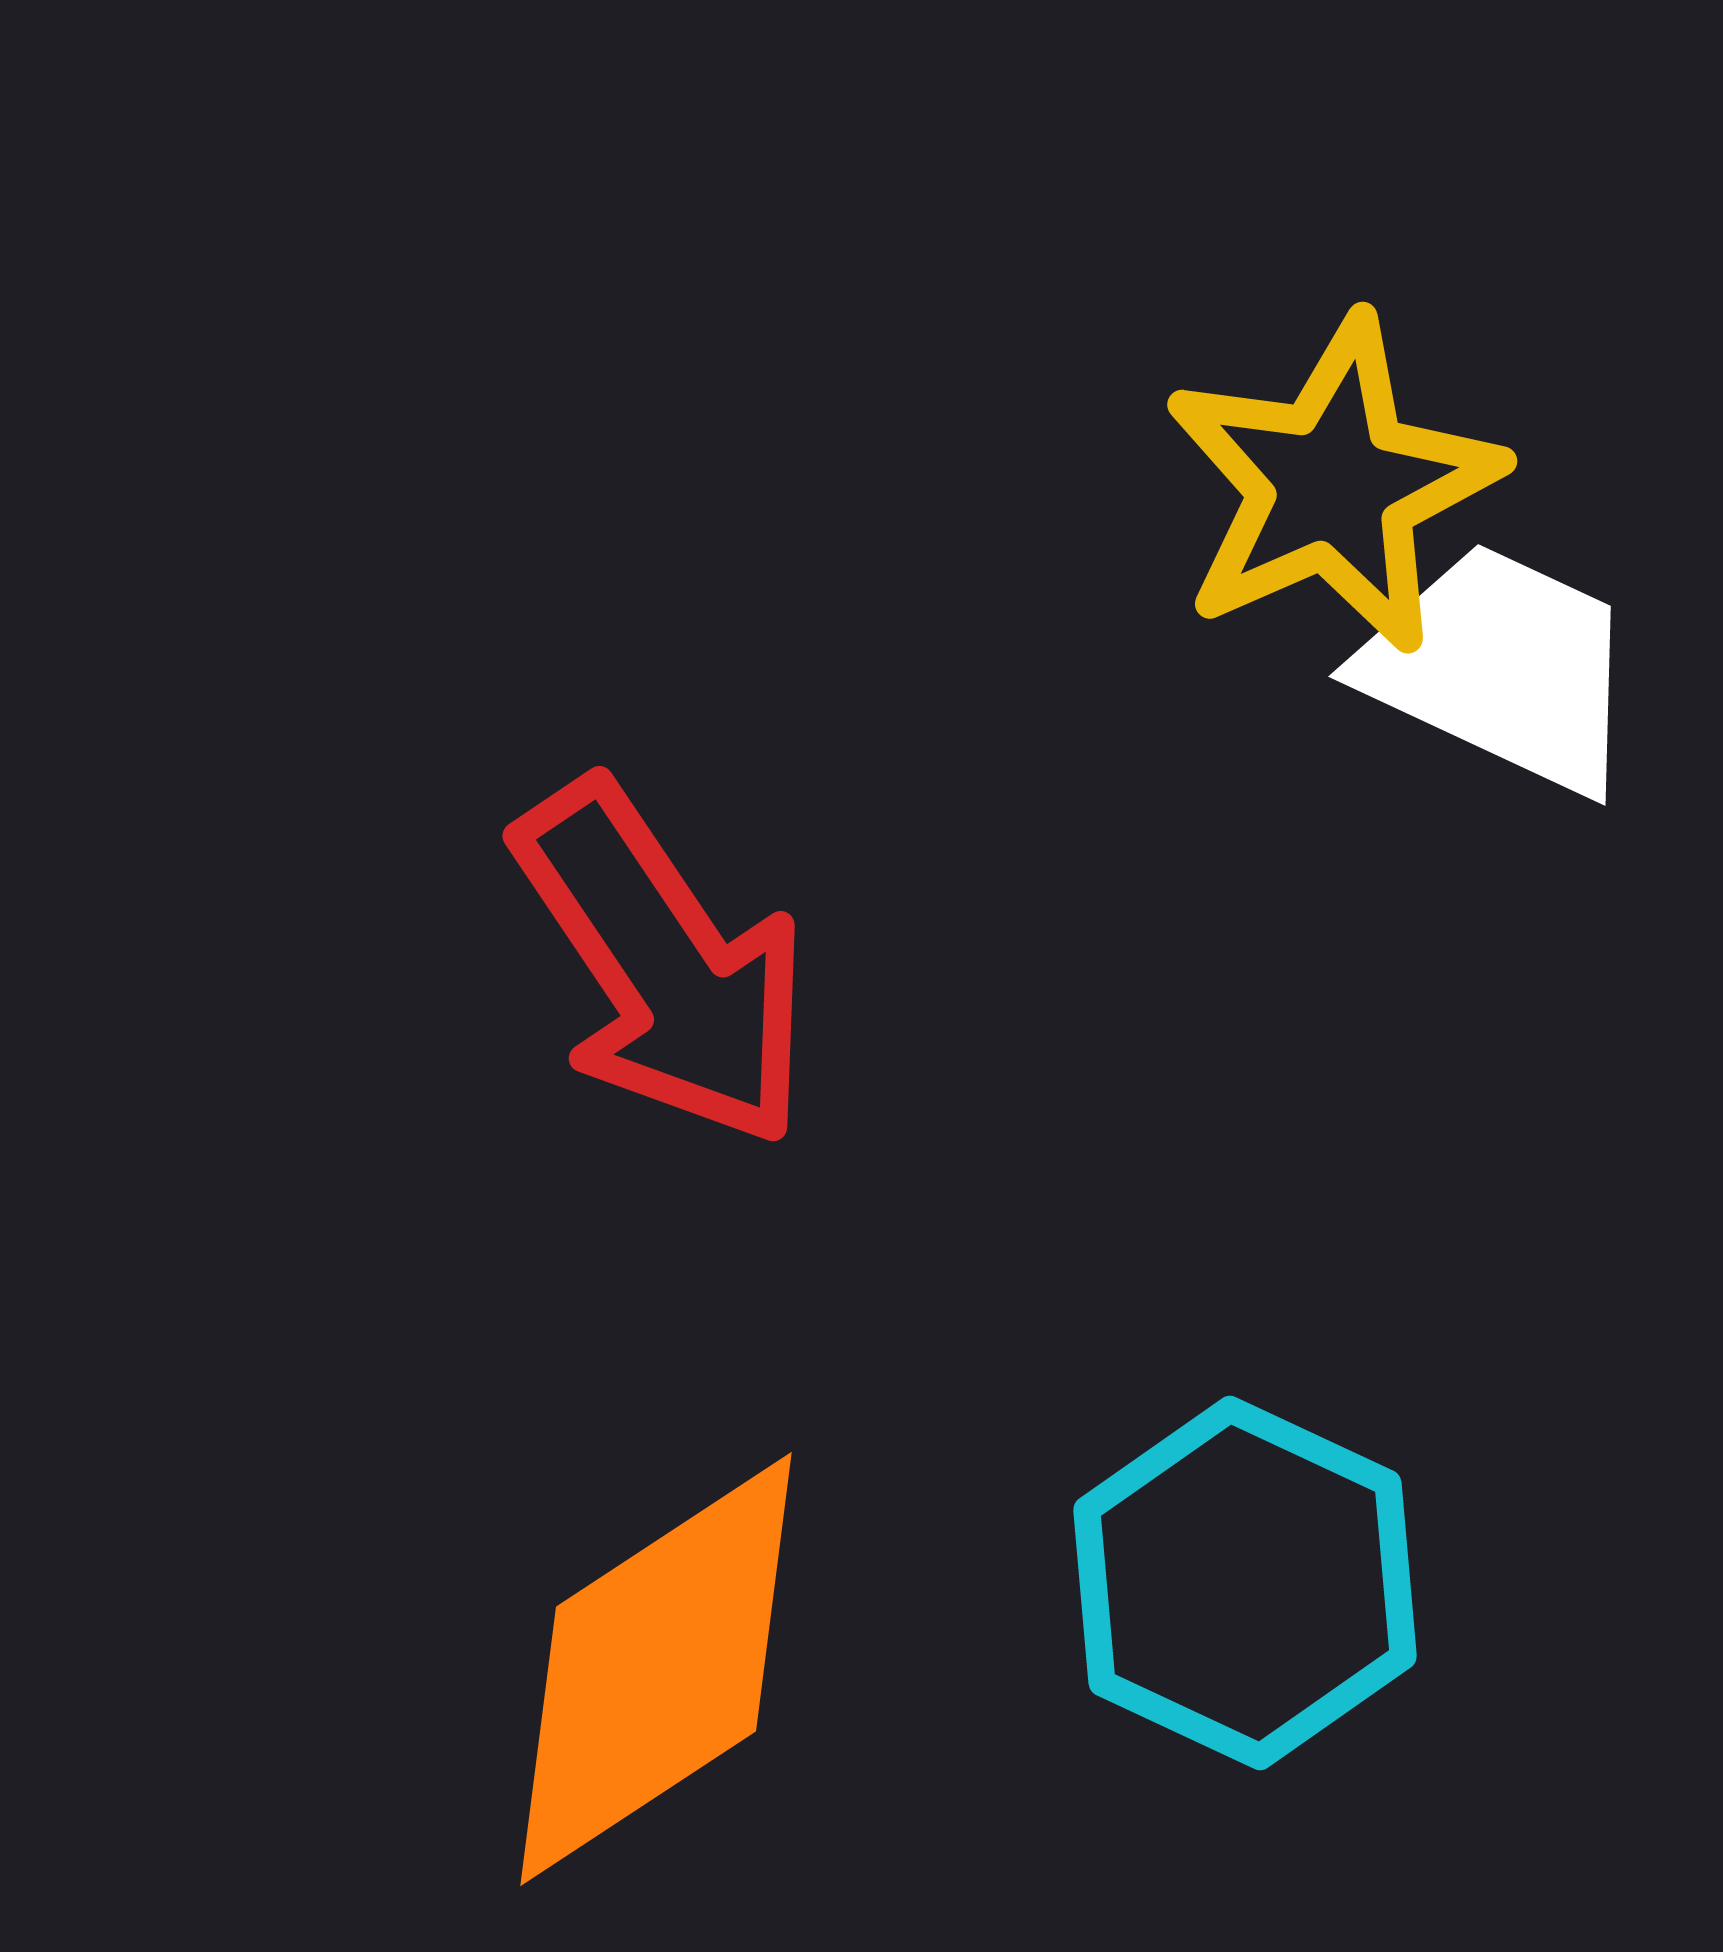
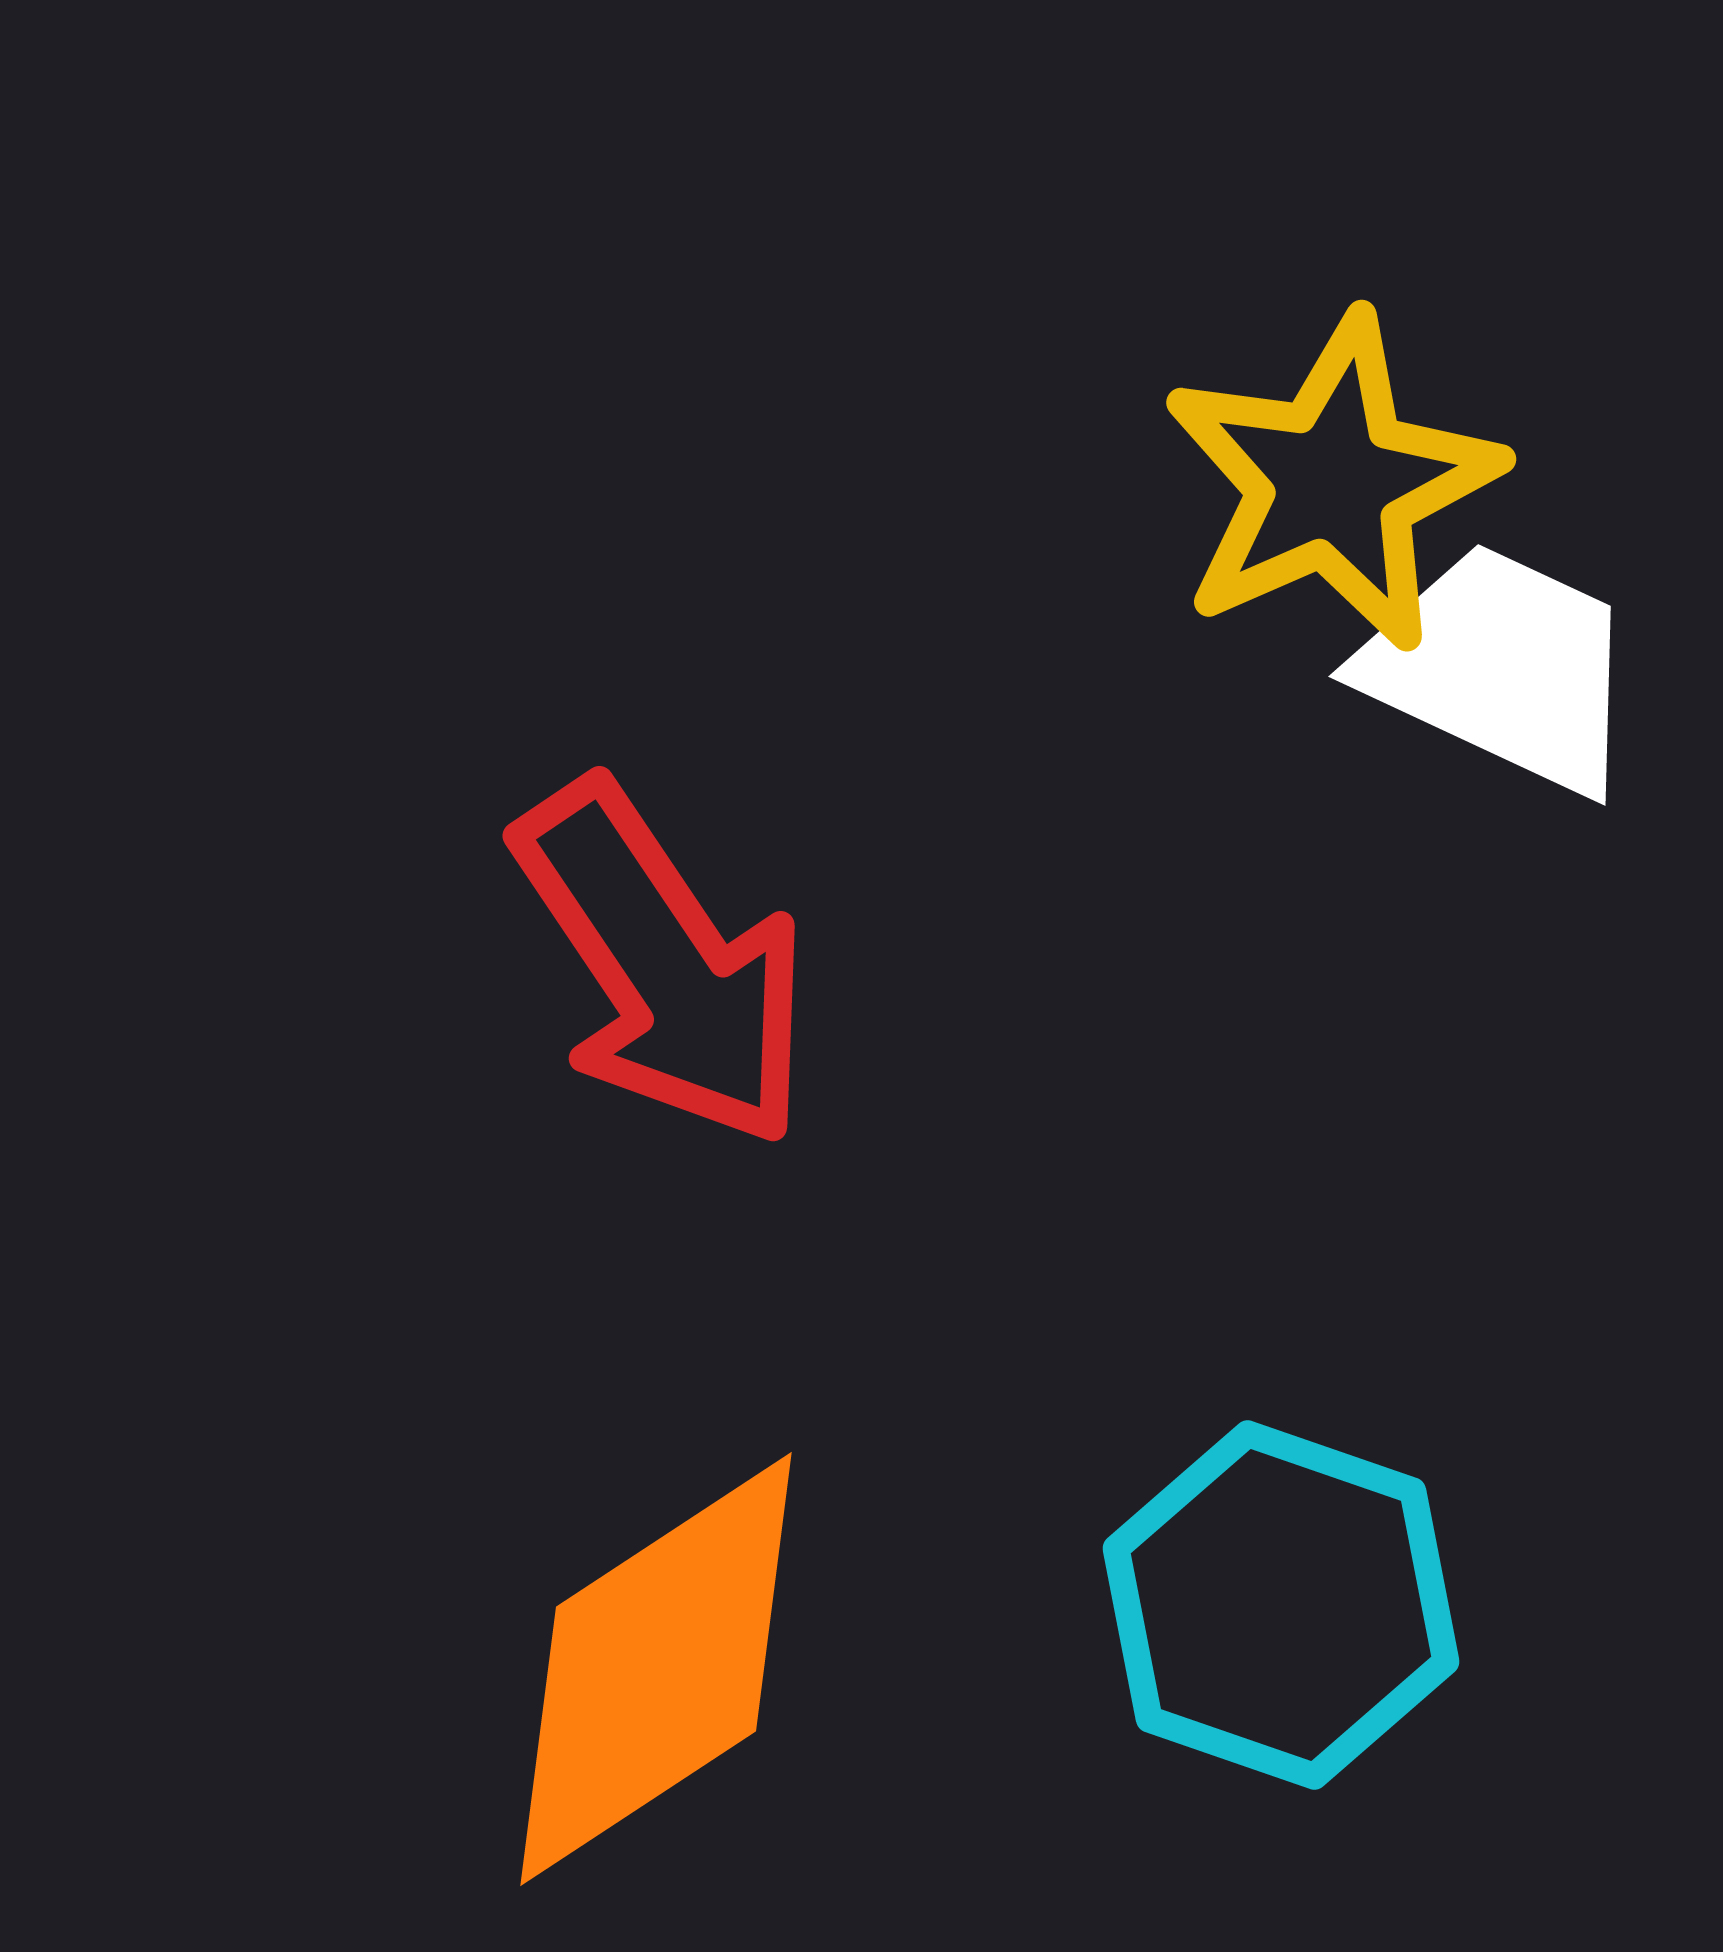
yellow star: moved 1 px left, 2 px up
cyan hexagon: moved 36 px right, 22 px down; rotated 6 degrees counterclockwise
